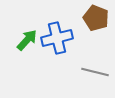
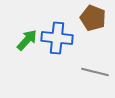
brown pentagon: moved 3 px left
blue cross: rotated 20 degrees clockwise
